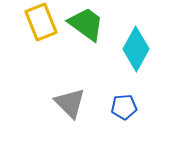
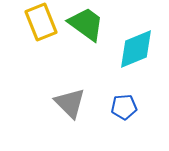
cyan diamond: rotated 39 degrees clockwise
